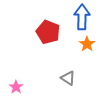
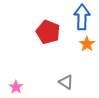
gray triangle: moved 2 px left, 4 px down
